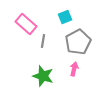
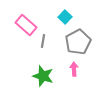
cyan square: rotated 24 degrees counterclockwise
pink rectangle: moved 1 px down
pink arrow: rotated 16 degrees counterclockwise
